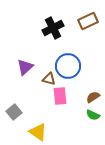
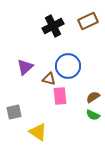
black cross: moved 2 px up
gray square: rotated 28 degrees clockwise
